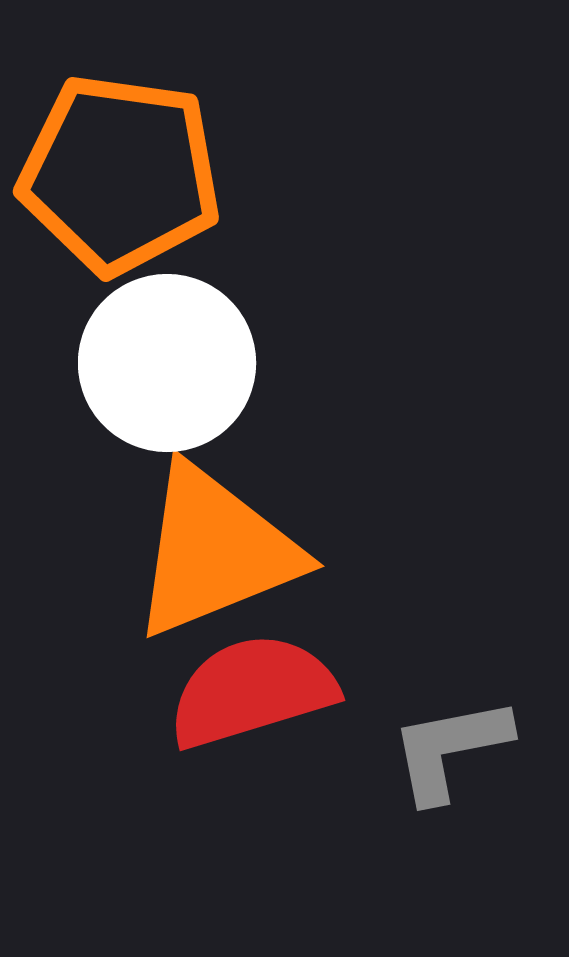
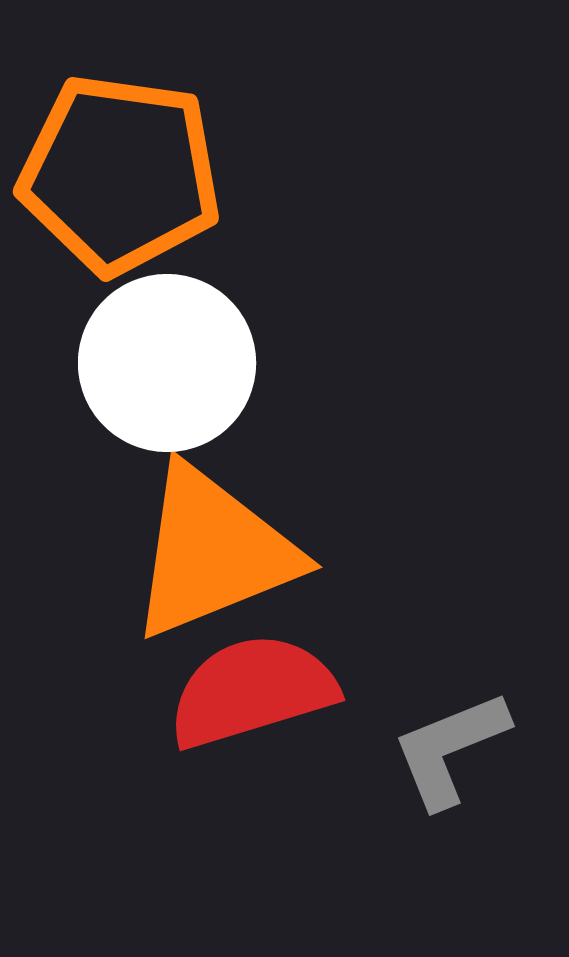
orange triangle: moved 2 px left, 1 px down
gray L-shape: rotated 11 degrees counterclockwise
